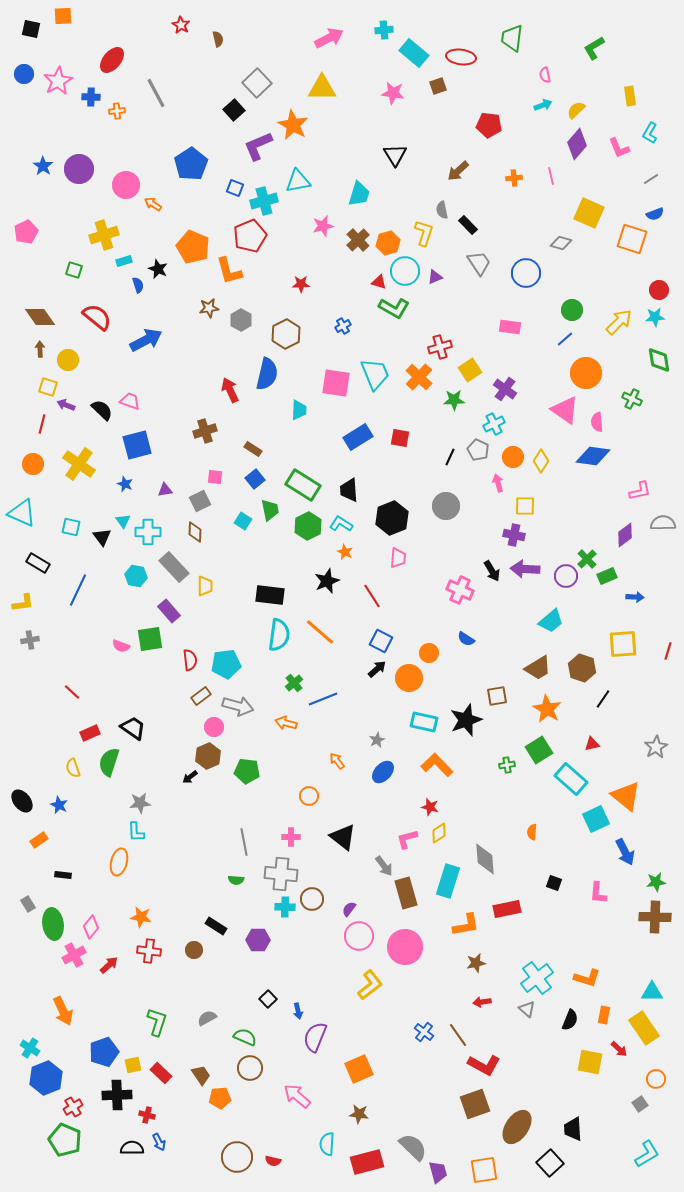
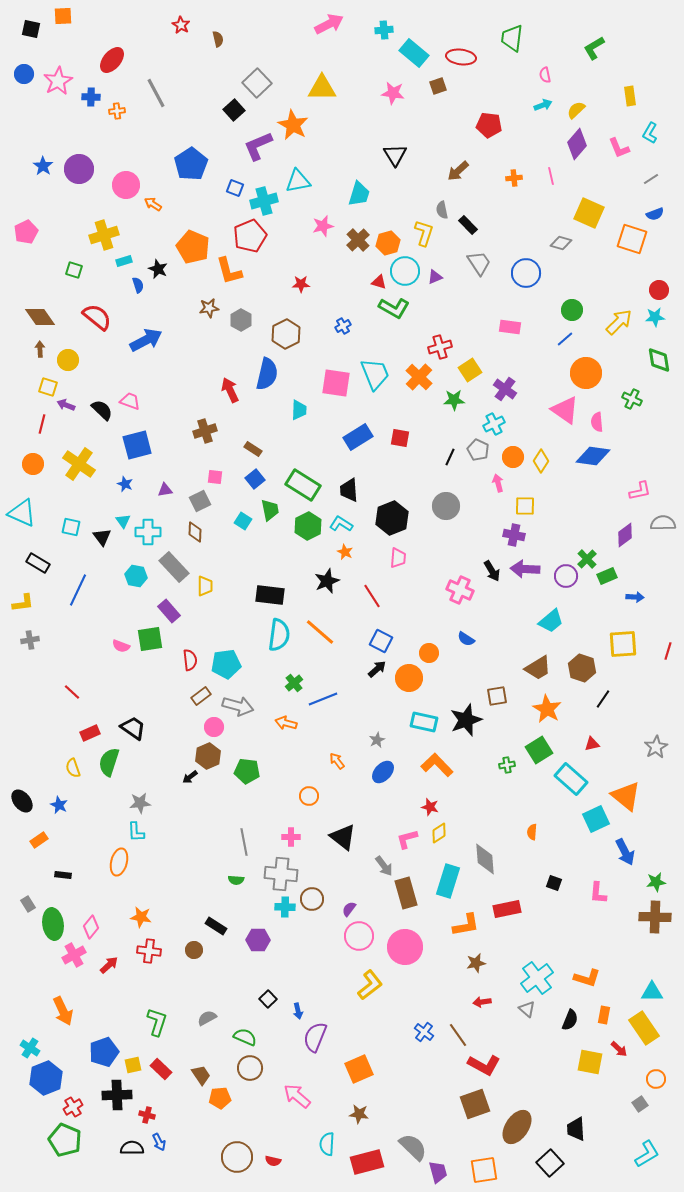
pink arrow at (329, 38): moved 14 px up
red rectangle at (161, 1073): moved 4 px up
black trapezoid at (573, 1129): moved 3 px right
